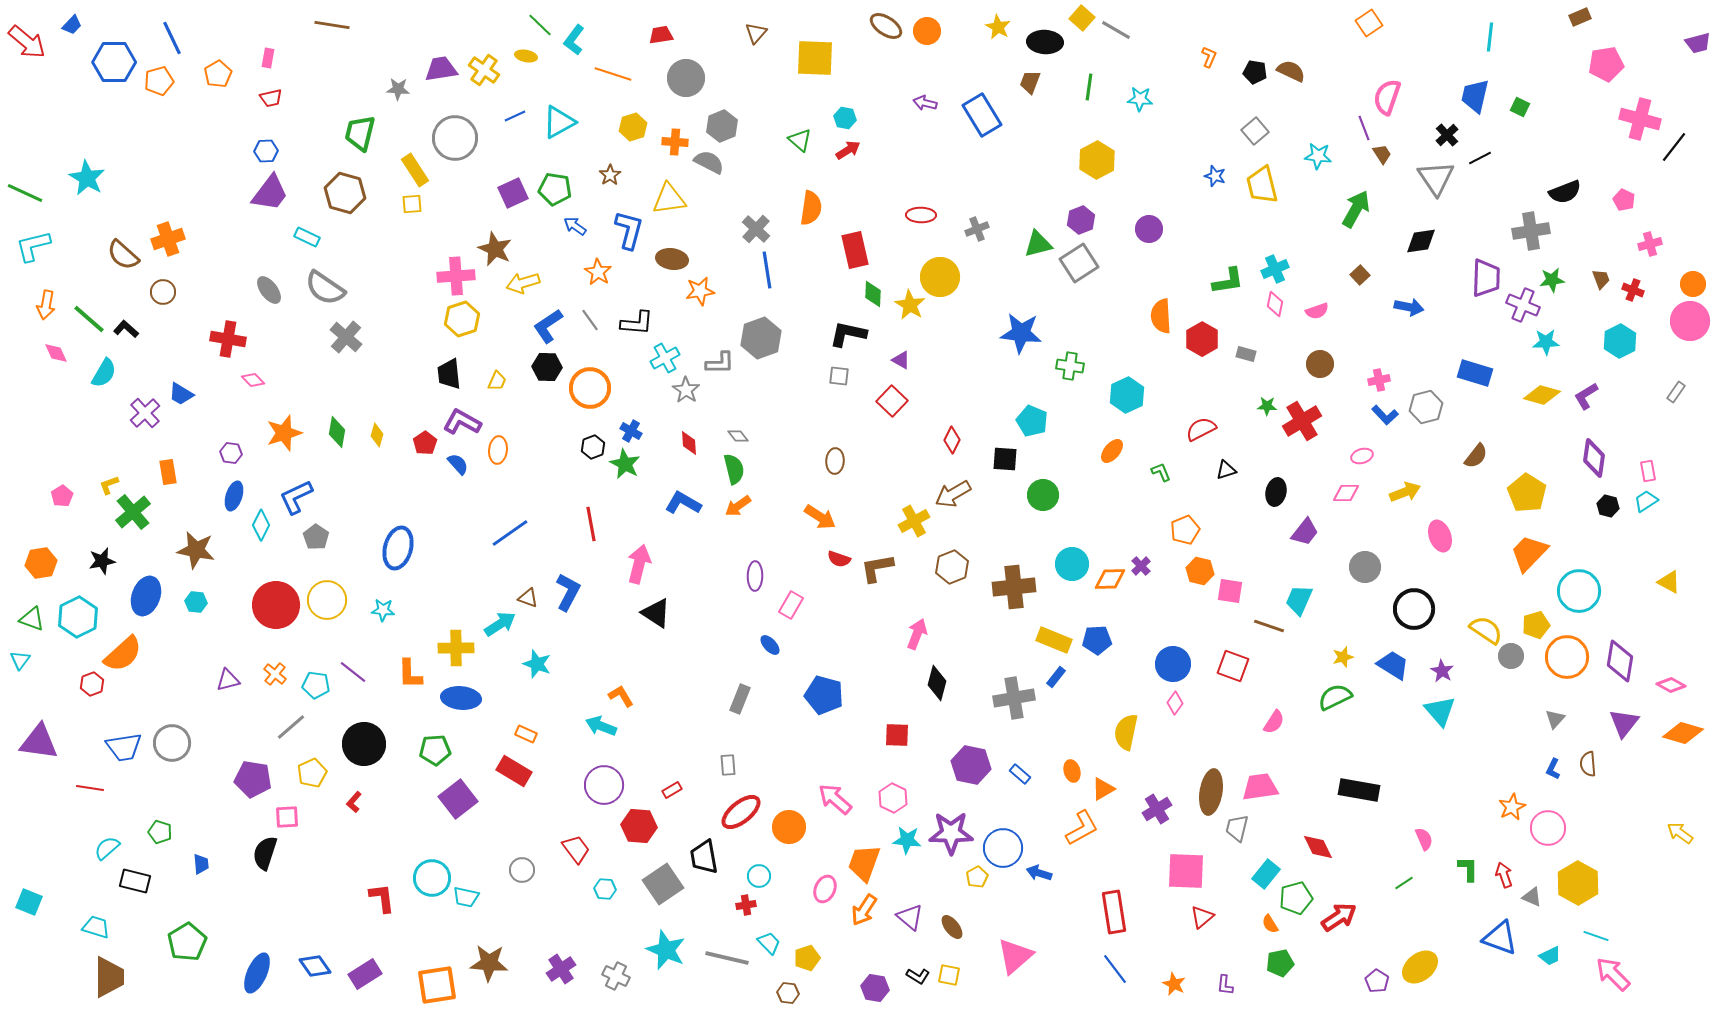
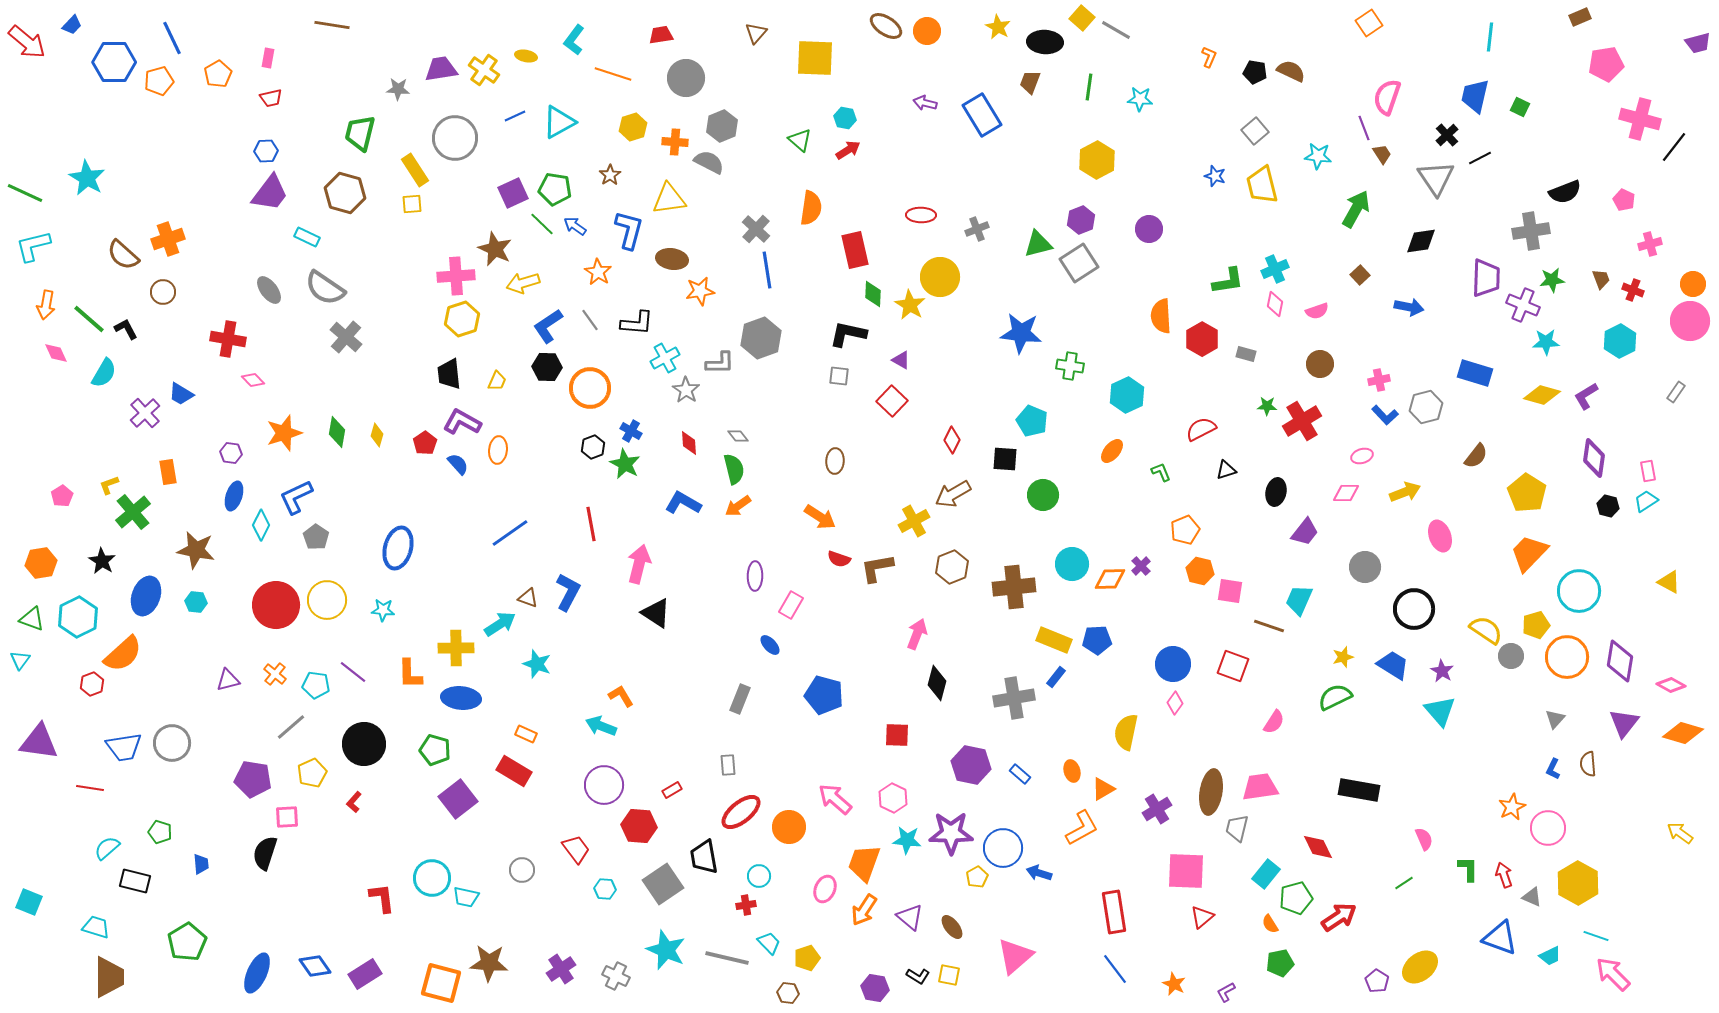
green line at (540, 25): moved 2 px right, 199 px down
black L-shape at (126, 329): rotated 20 degrees clockwise
black star at (102, 561): rotated 28 degrees counterclockwise
green pentagon at (435, 750): rotated 20 degrees clockwise
orange square at (437, 985): moved 4 px right, 2 px up; rotated 24 degrees clockwise
purple L-shape at (1225, 985): moved 1 px right, 7 px down; rotated 55 degrees clockwise
